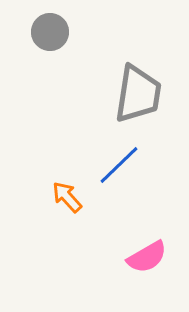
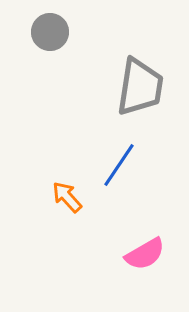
gray trapezoid: moved 2 px right, 7 px up
blue line: rotated 12 degrees counterclockwise
pink semicircle: moved 2 px left, 3 px up
